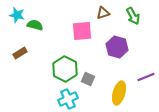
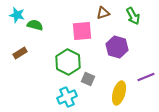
green hexagon: moved 3 px right, 7 px up
cyan cross: moved 1 px left, 2 px up
